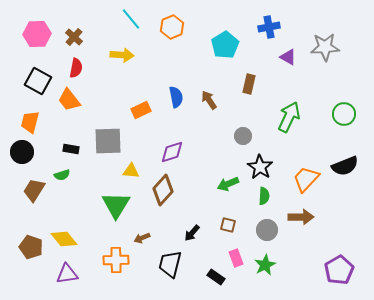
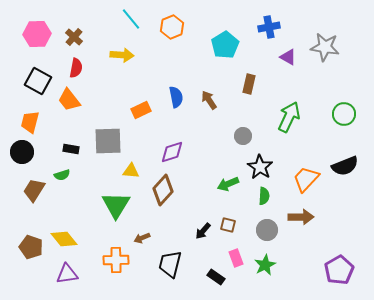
gray star at (325, 47): rotated 12 degrees clockwise
black arrow at (192, 233): moved 11 px right, 2 px up
